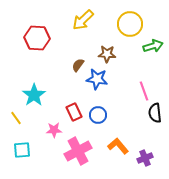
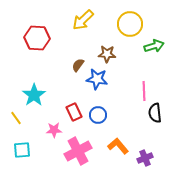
green arrow: moved 1 px right
pink line: rotated 18 degrees clockwise
